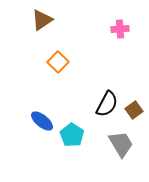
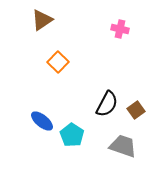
pink cross: rotated 18 degrees clockwise
brown square: moved 2 px right
gray trapezoid: moved 2 px right, 2 px down; rotated 40 degrees counterclockwise
